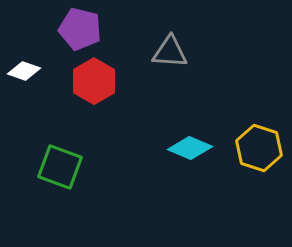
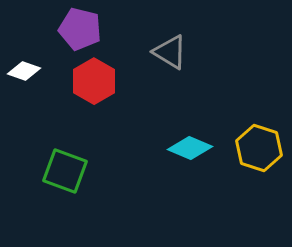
gray triangle: rotated 27 degrees clockwise
green square: moved 5 px right, 4 px down
